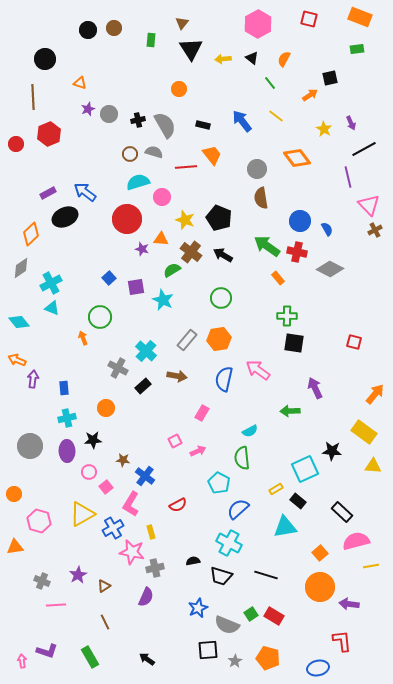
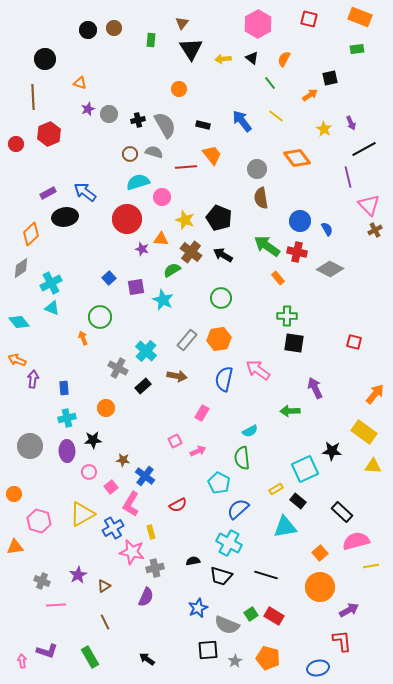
black ellipse at (65, 217): rotated 15 degrees clockwise
pink square at (106, 487): moved 5 px right
purple arrow at (349, 604): moved 6 px down; rotated 144 degrees clockwise
